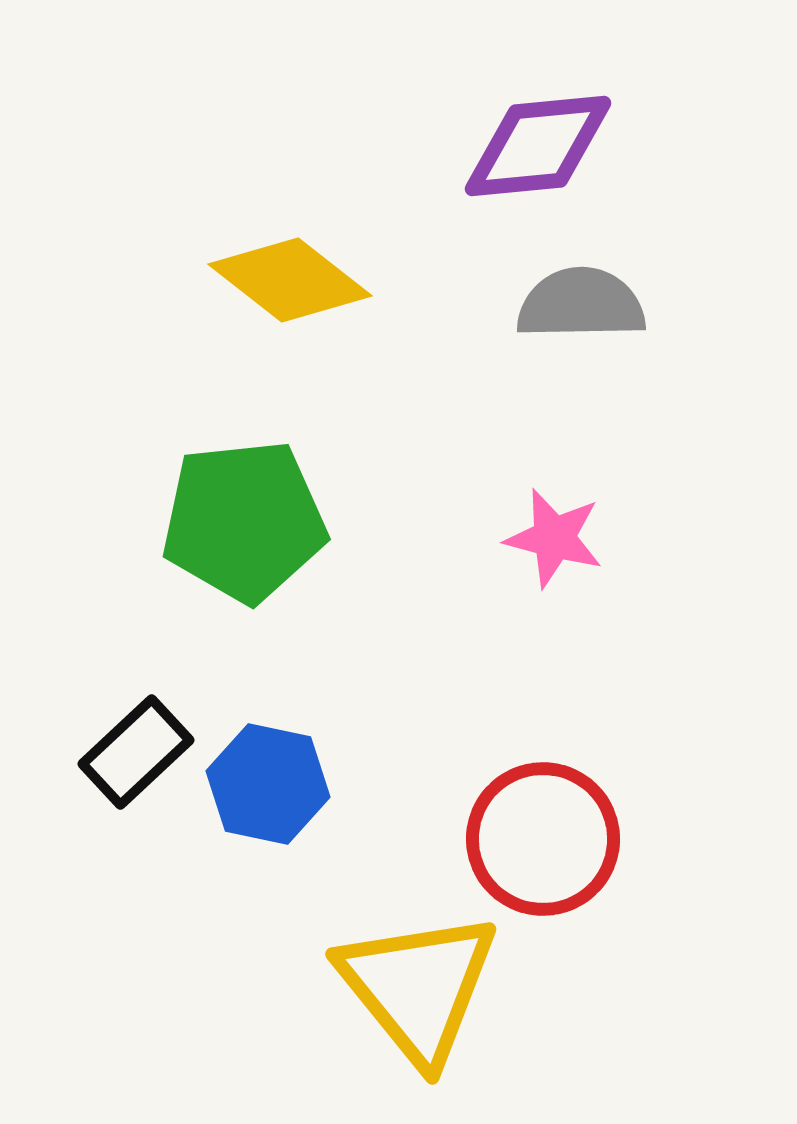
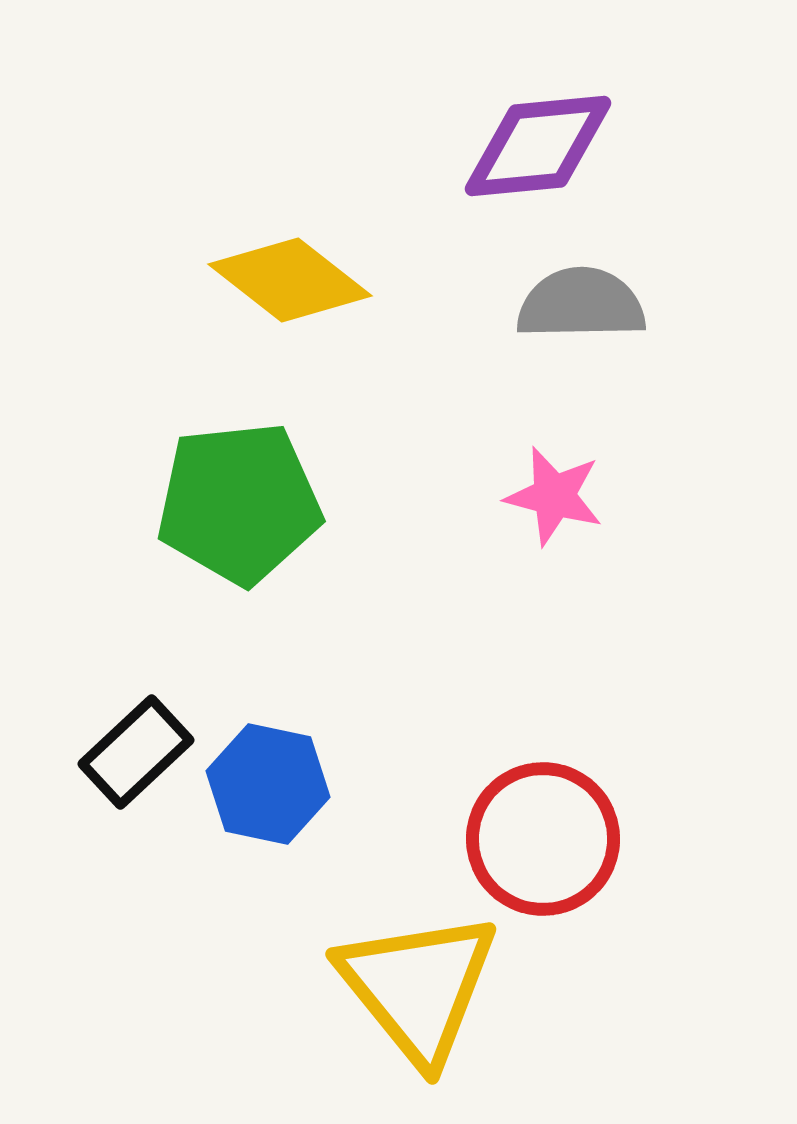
green pentagon: moved 5 px left, 18 px up
pink star: moved 42 px up
